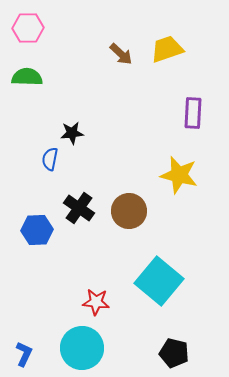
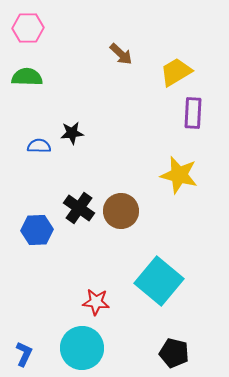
yellow trapezoid: moved 9 px right, 23 px down; rotated 12 degrees counterclockwise
blue semicircle: moved 11 px left, 13 px up; rotated 80 degrees clockwise
brown circle: moved 8 px left
